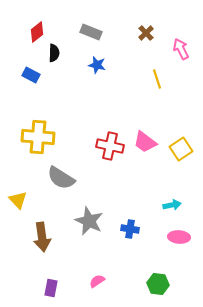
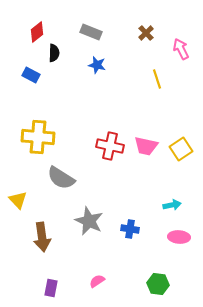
pink trapezoid: moved 1 px right, 4 px down; rotated 25 degrees counterclockwise
